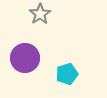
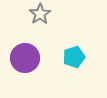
cyan pentagon: moved 7 px right, 17 px up
